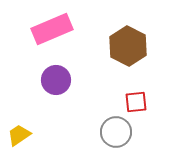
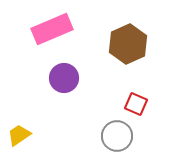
brown hexagon: moved 2 px up; rotated 9 degrees clockwise
purple circle: moved 8 px right, 2 px up
red square: moved 2 px down; rotated 30 degrees clockwise
gray circle: moved 1 px right, 4 px down
